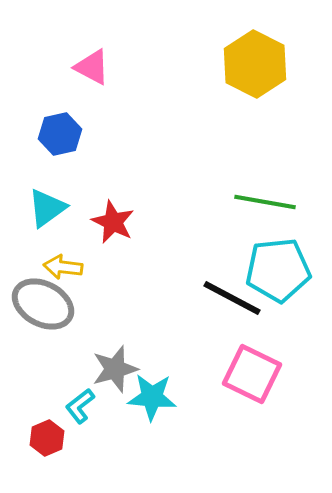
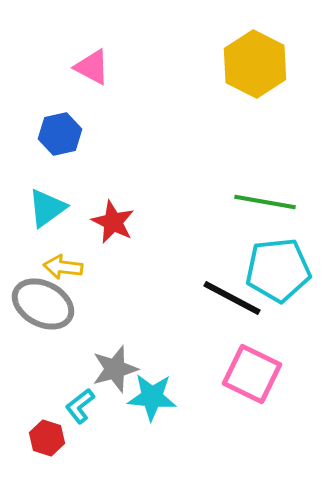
red hexagon: rotated 20 degrees counterclockwise
